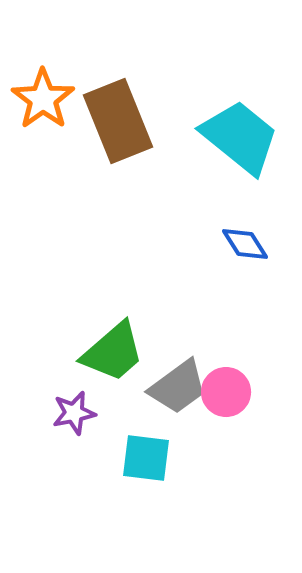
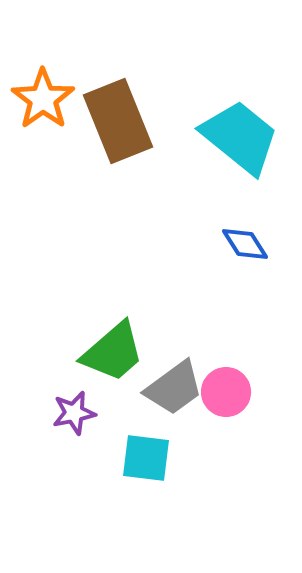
gray trapezoid: moved 4 px left, 1 px down
